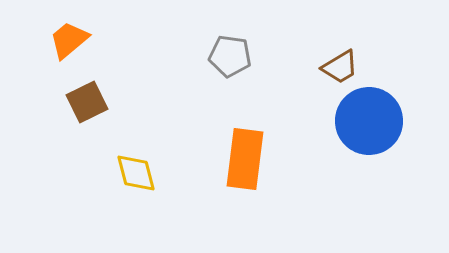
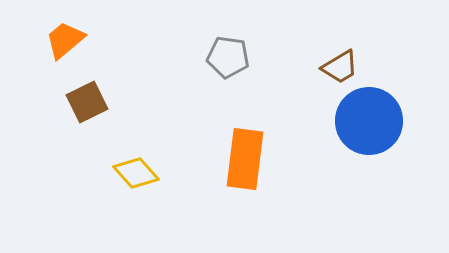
orange trapezoid: moved 4 px left
gray pentagon: moved 2 px left, 1 px down
yellow diamond: rotated 27 degrees counterclockwise
